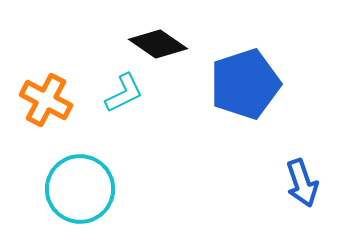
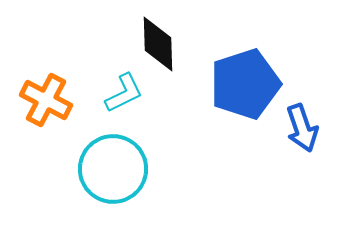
black diamond: rotated 54 degrees clockwise
blue arrow: moved 55 px up
cyan circle: moved 33 px right, 20 px up
